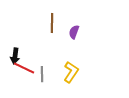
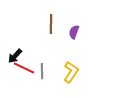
brown line: moved 1 px left, 1 px down
black arrow: rotated 35 degrees clockwise
gray line: moved 3 px up
